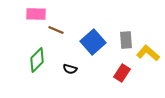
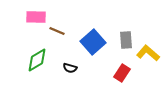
pink rectangle: moved 3 px down
brown line: moved 1 px right, 1 px down
green diamond: rotated 15 degrees clockwise
black semicircle: moved 1 px up
